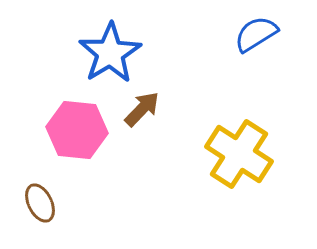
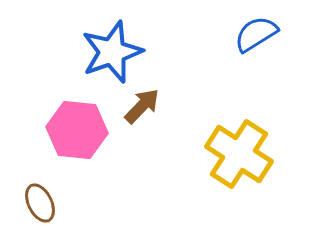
blue star: moved 2 px right, 1 px up; rotated 12 degrees clockwise
brown arrow: moved 3 px up
